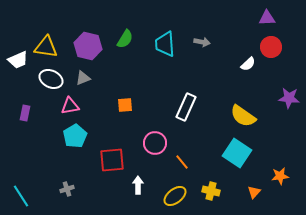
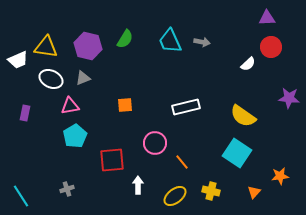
cyan trapezoid: moved 5 px right, 3 px up; rotated 20 degrees counterclockwise
white rectangle: rotated 52 degrees clockwise
